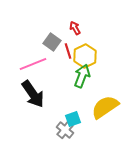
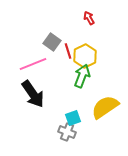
red arrow: moved 14 px right, 10 px up
cyan square: moved 1 px up
gray cross: moved 2 px right, 2 px down; rotated 18 degrees counterclockwise
